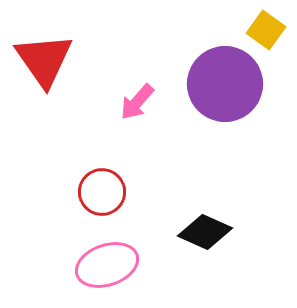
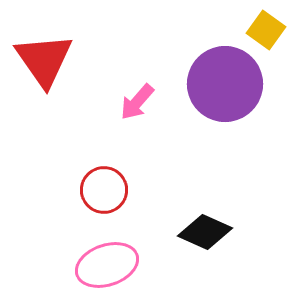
red circle: moved 2 px right, 2 px up
